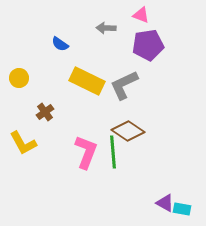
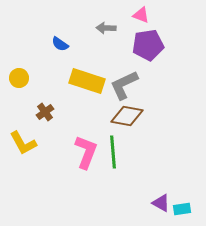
yellow rectangle: rotated 8 degrees counterclockwise
brown diamond: moved 1 px left, 15 px up; rotated 24 degrees counterclockwise
purple triangle: moved 4 px left
cyan rectangle: rotated 18 degrees counterclockwise
